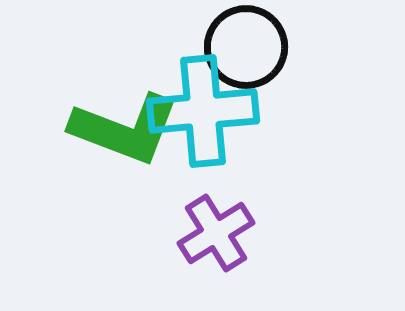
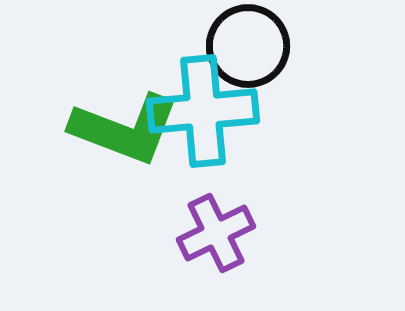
black circle: moved 2 px right, 1 px up
purple cross: rotated 6 degrees clockwise
